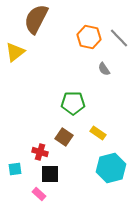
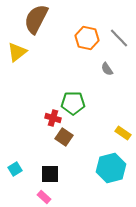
orange hexagon: moved 2 px left, 1 px down
yellow triangle: moved 2 px right
gray semicircle: moved 3 px right
yellow rectangle: moved 25 px right
red cross: moved 13 px right, 34 px up
cyan square: rotated 24 degrees counterclockwise
pink rectangle: moved 5 px right, 3 px down
